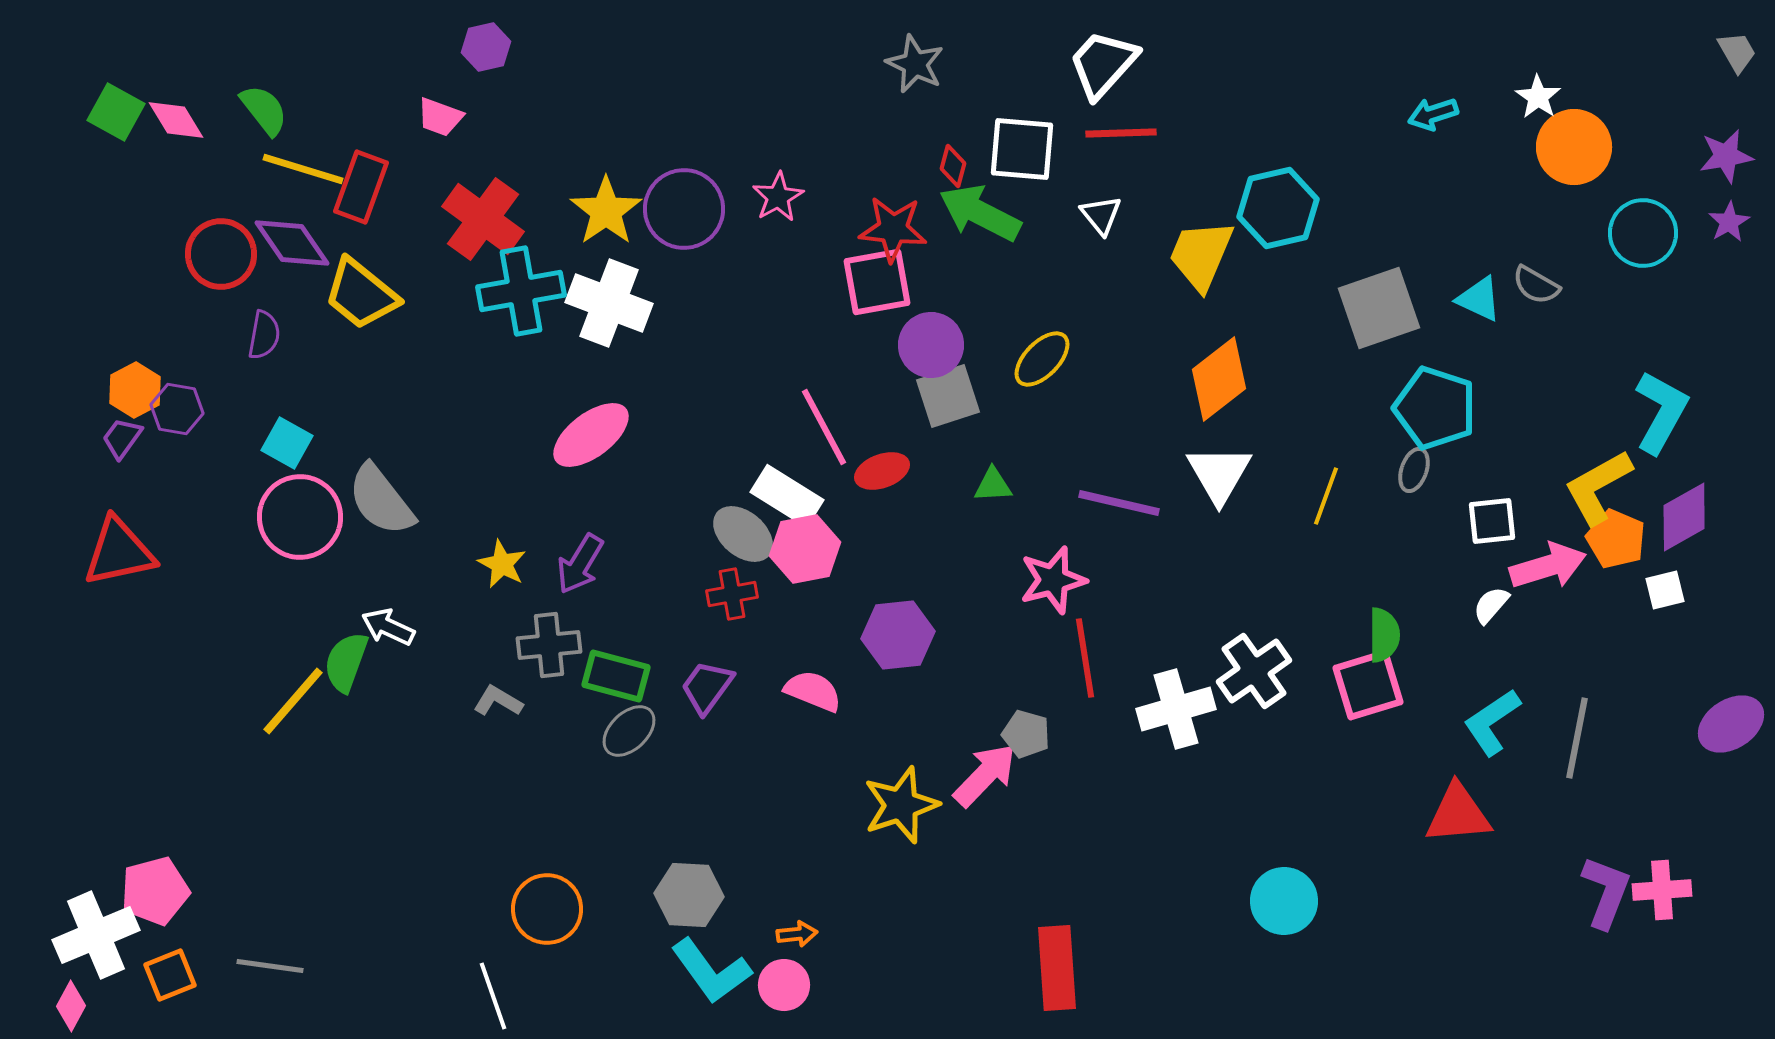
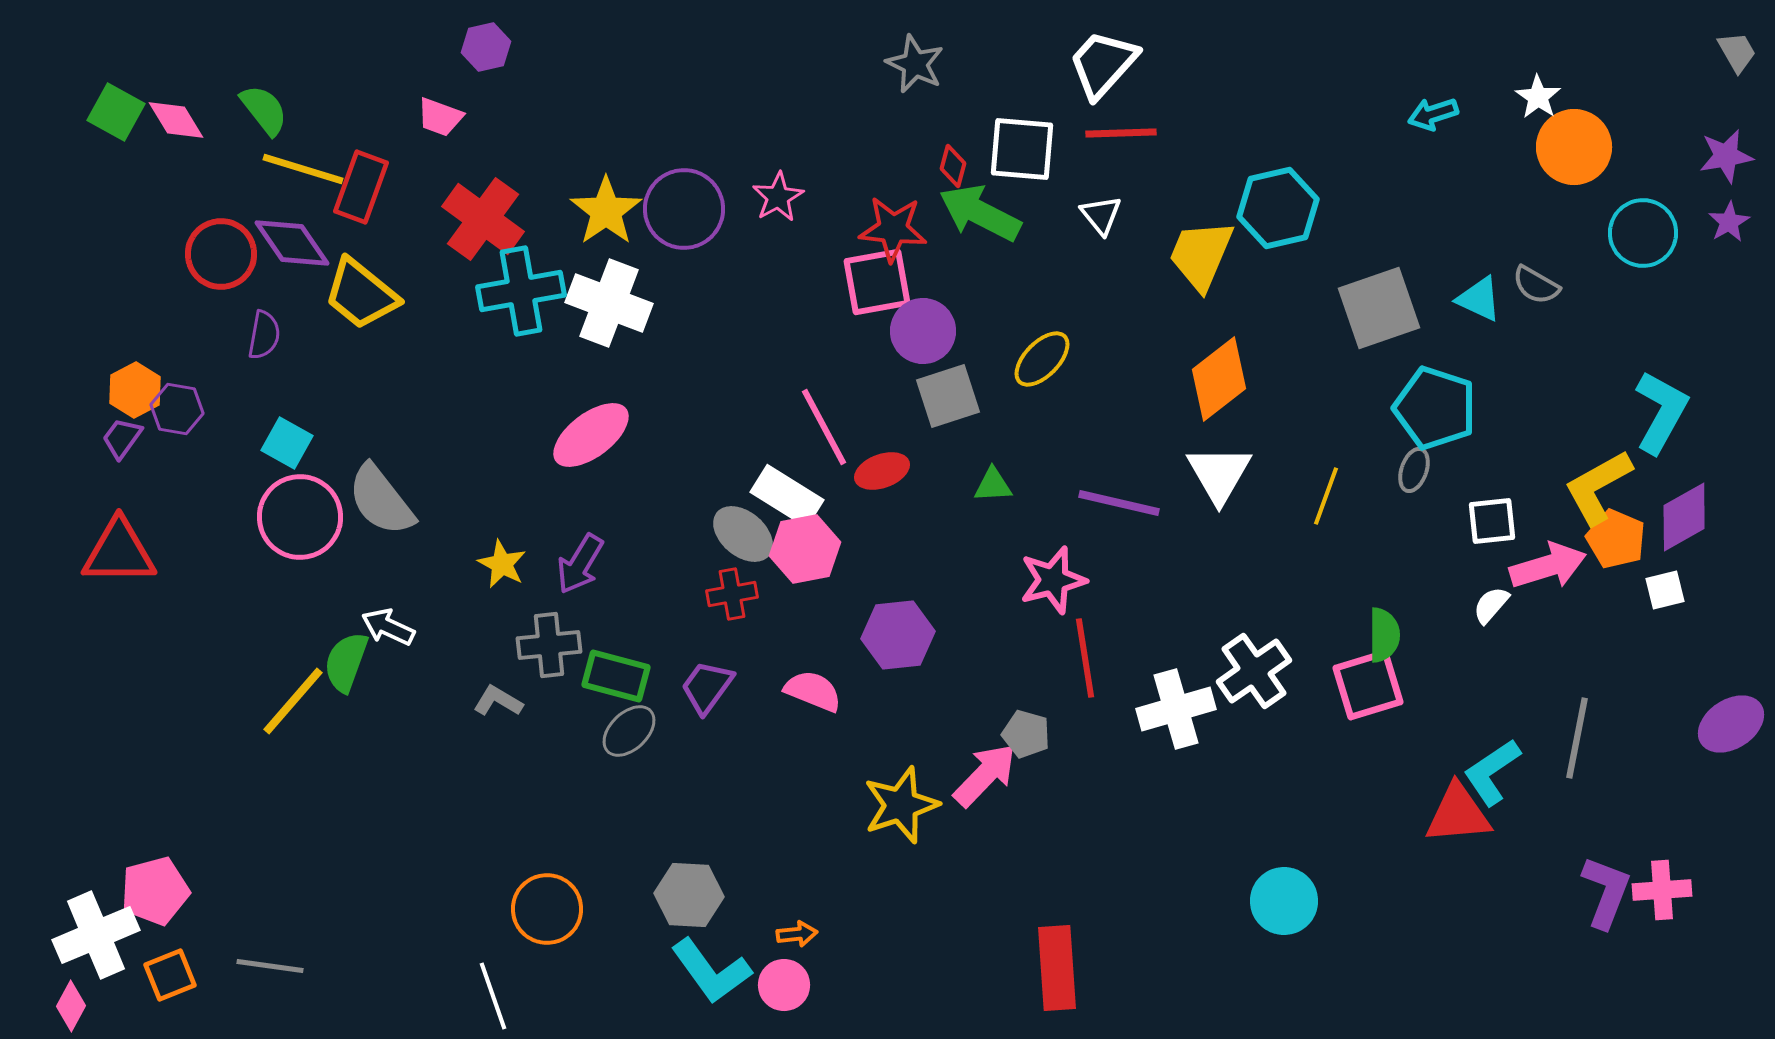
purple circle at (931, 345): moved 8 px left, 14 px up
red triangle at (119, 552): rotated 12 degrees clockwise
cyan L-shape at (1492, 722): moved 50 px down
